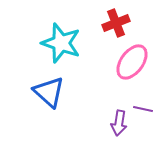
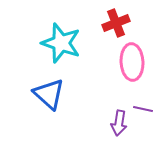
pink ellipse: rotated 39 degrees counterclockwise
blue triangle: moved 2 px down
